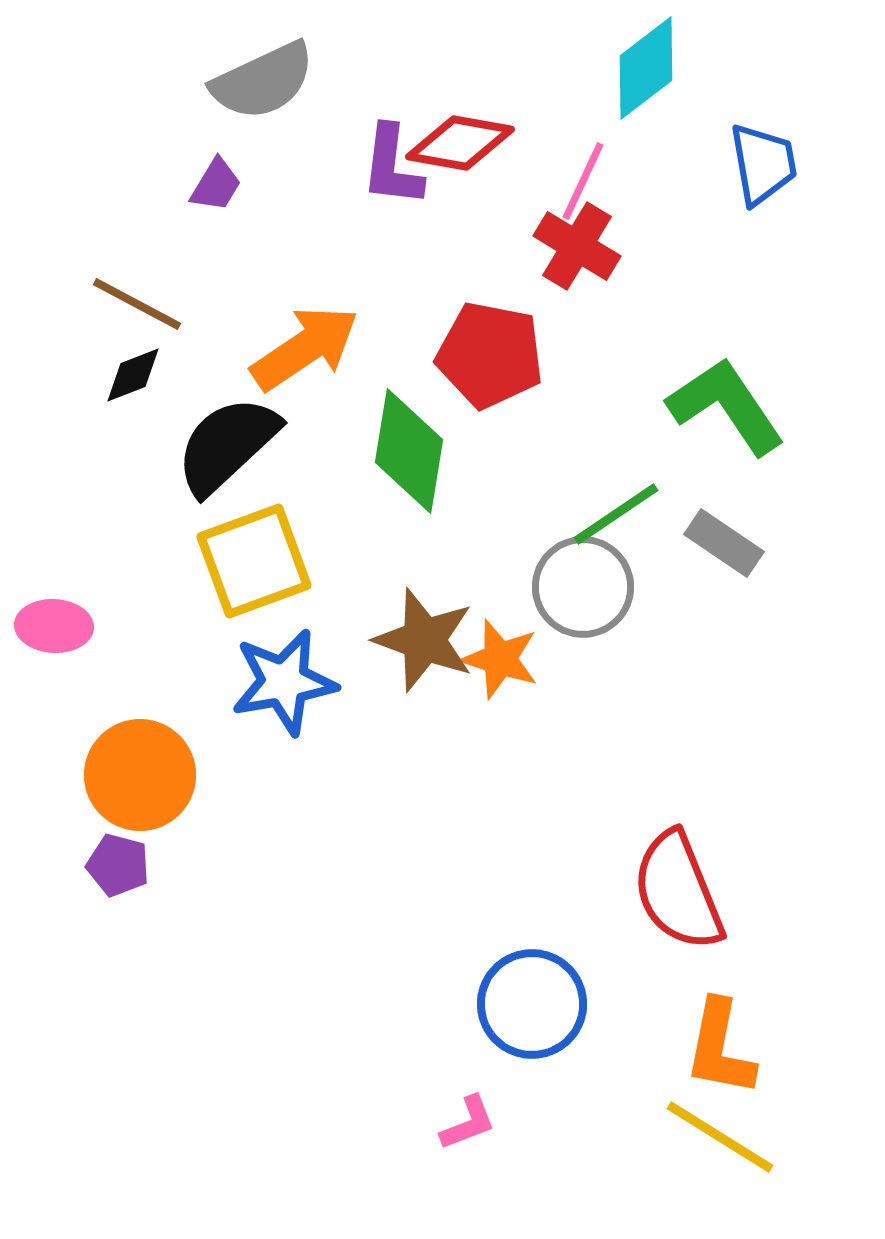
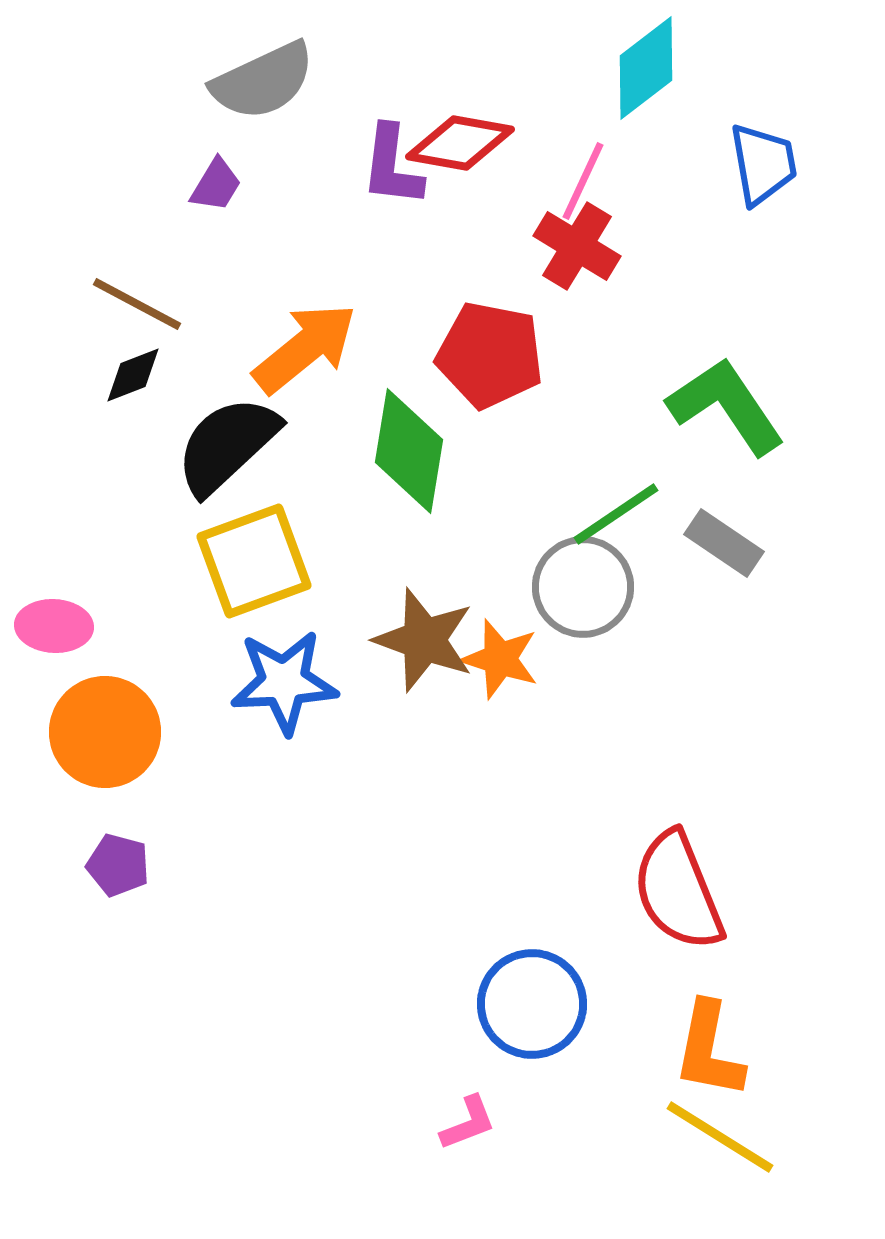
orange arrow: rotated 5 degrees counterclockwise
blue star: rotated 7 degrees clockwise
orange circle: moved 35 px left, 43 px up
orange L-shape: moved 11 px left, 2 px down
